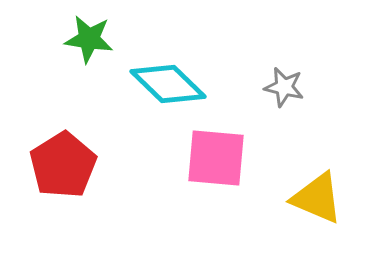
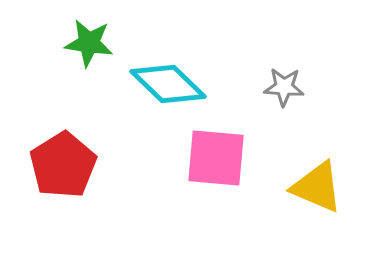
green star: moved 4 px down
gray star: rotated 9 degrees counterclockwise
yellow triangle: moved 11 px up
